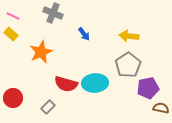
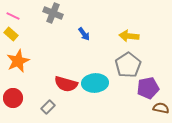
orange star: moved 23 px left, 9 px down
